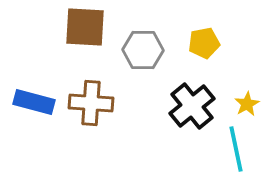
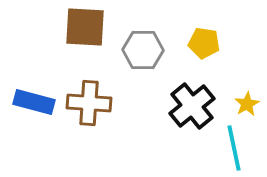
yellow pentagon: rotated 20 degrees clockwise
brown cross: moved 2 px left
cyan line: moved 2 px left, 1 px up
